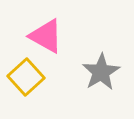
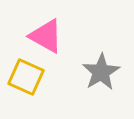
yellow square: rotated 24 degrees counterclockwise
